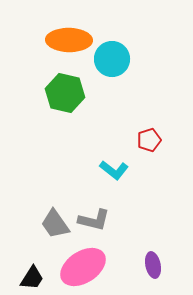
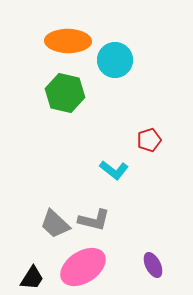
orange ellipse: moved 1 px left, 1 px down
cyan circle: moved 3 px right, 1 px down
gray trapezoid: rotated 12 degrees counterclockwise
purple ellipse: rotated 15 degrees counterclockwise
